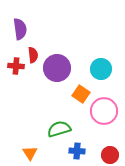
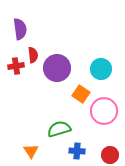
red cross: rotated 14 degrees counterclockwise
orange triangle: moved 1 px right, 2 px up
